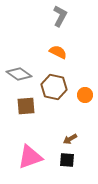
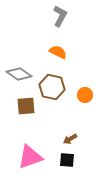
brown hexagon: moved 2 px left
